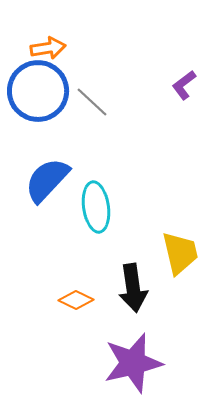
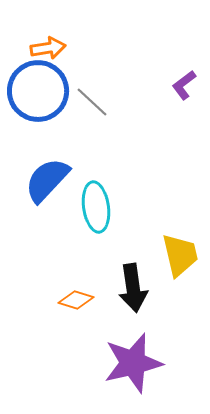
yellow trapezoid: moved 2 px down
orange diamond: rotated 8 degrees counterclockwise
